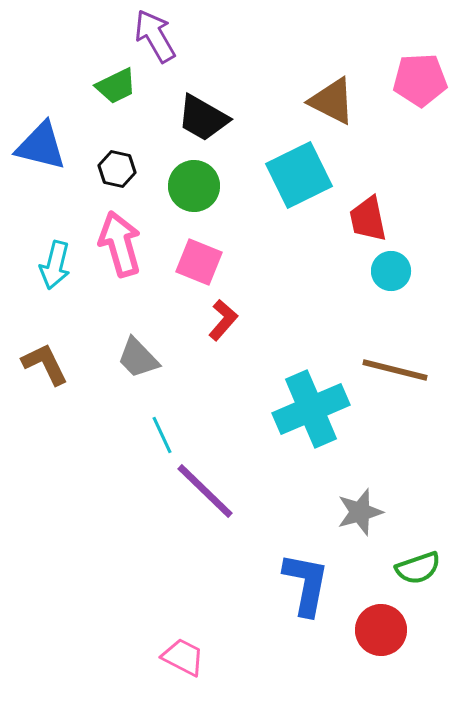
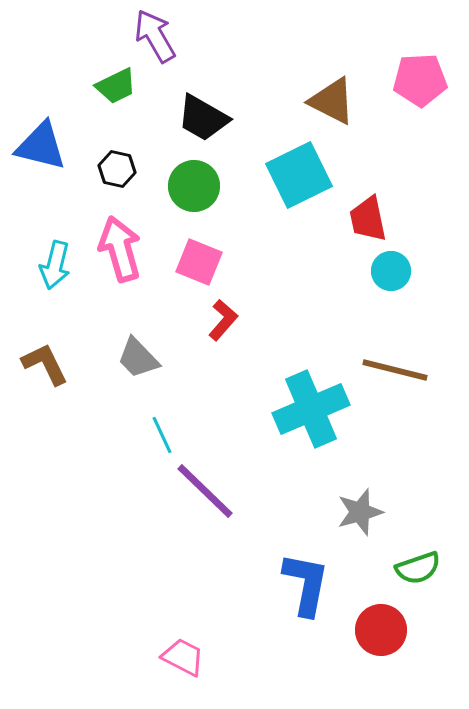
pink arrow: moved 5 px down
